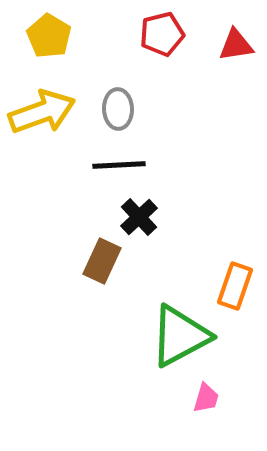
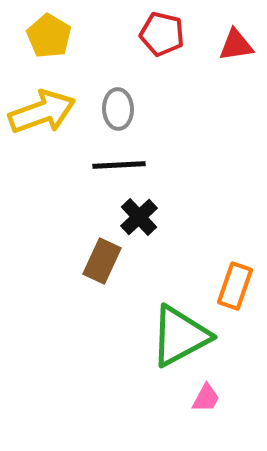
red pentagon: rotated 27 degrees clockwise
pink trapezoid: rotated 12 degrees clockwise
